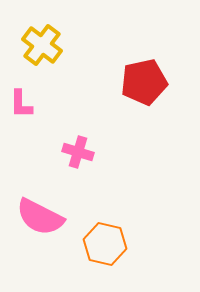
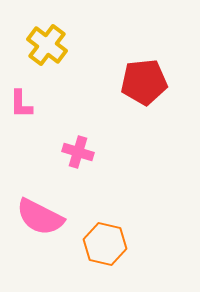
yellow cross: moved 5 px right
red pentagon: rotated 6 degrees clockwise
